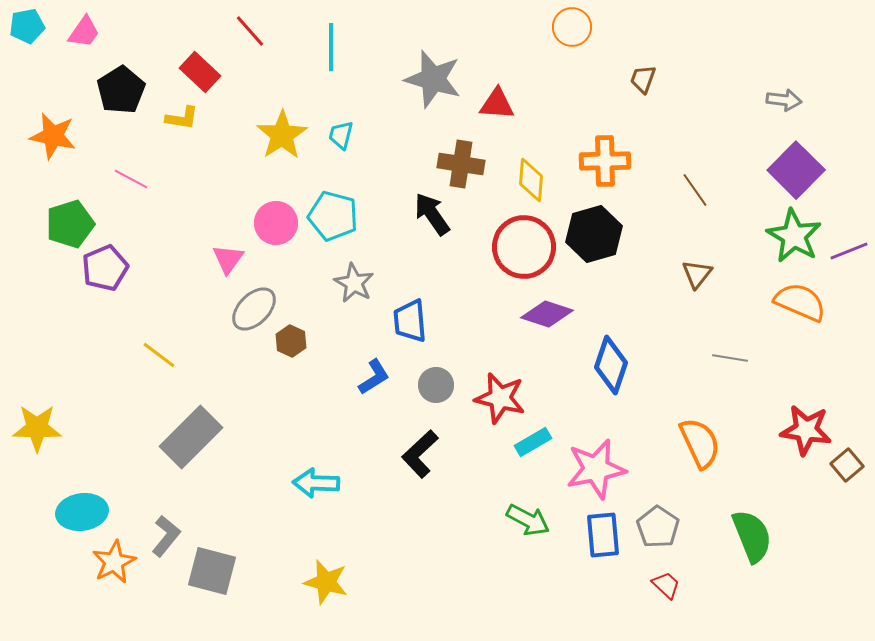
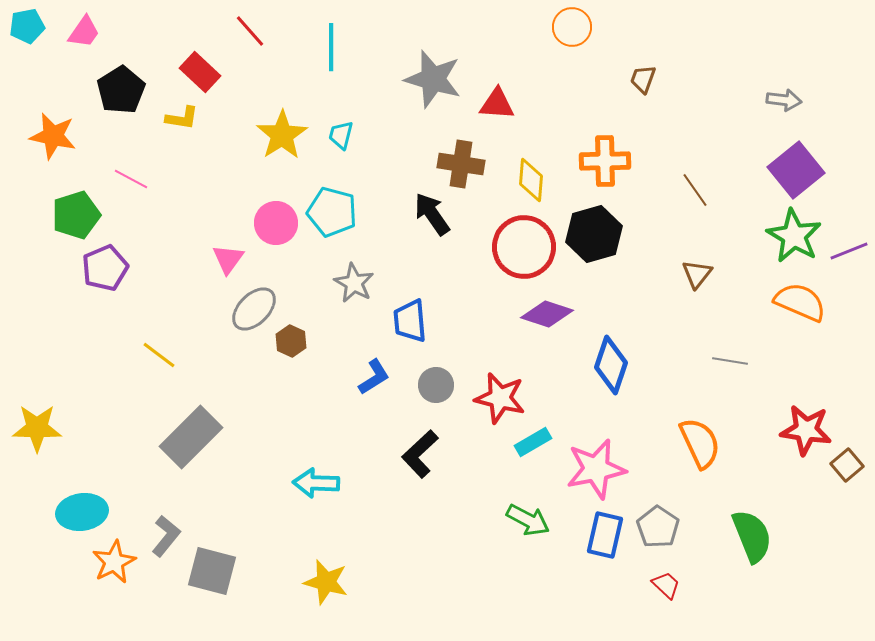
purple square at (796, 170): rotated 6 degrees clockwise
cyan pentagon at (333, 216): moved 1 px left, 4 px up
green pentagon at (70, 224): moved 6 px right, 9 px up
gray line at (730, 358): moved 3 px down
blue rectangle at (603, 535): moved 2 px right; rotated 18 degrees clockwise
